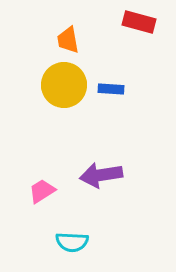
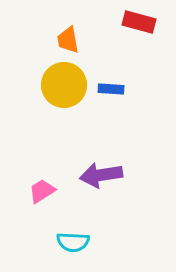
cyan semicircle: moved 1 px right
